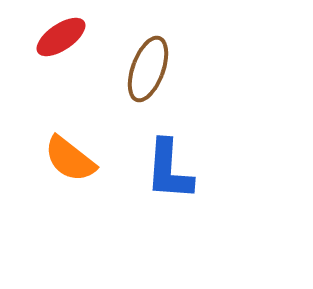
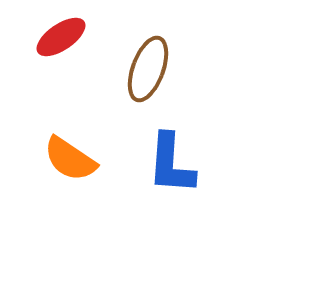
orange semicircle: rotated 4 degrees counterclockwise
blue L-shape: moved 2 px right, 6 px up
